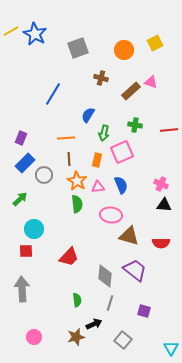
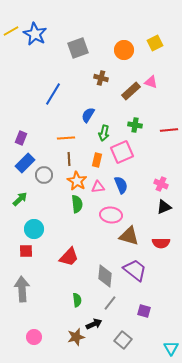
black triangle at (164, 205): moved 2 px down; rotated 28 degrees counterclockwise
gray line at (110, 303): rotated 21 degrees clockwise
